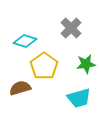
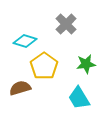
gray cross: moved 5 px left, 4 px up
cyan trapezoid: rotated 75 degrees clockwise
